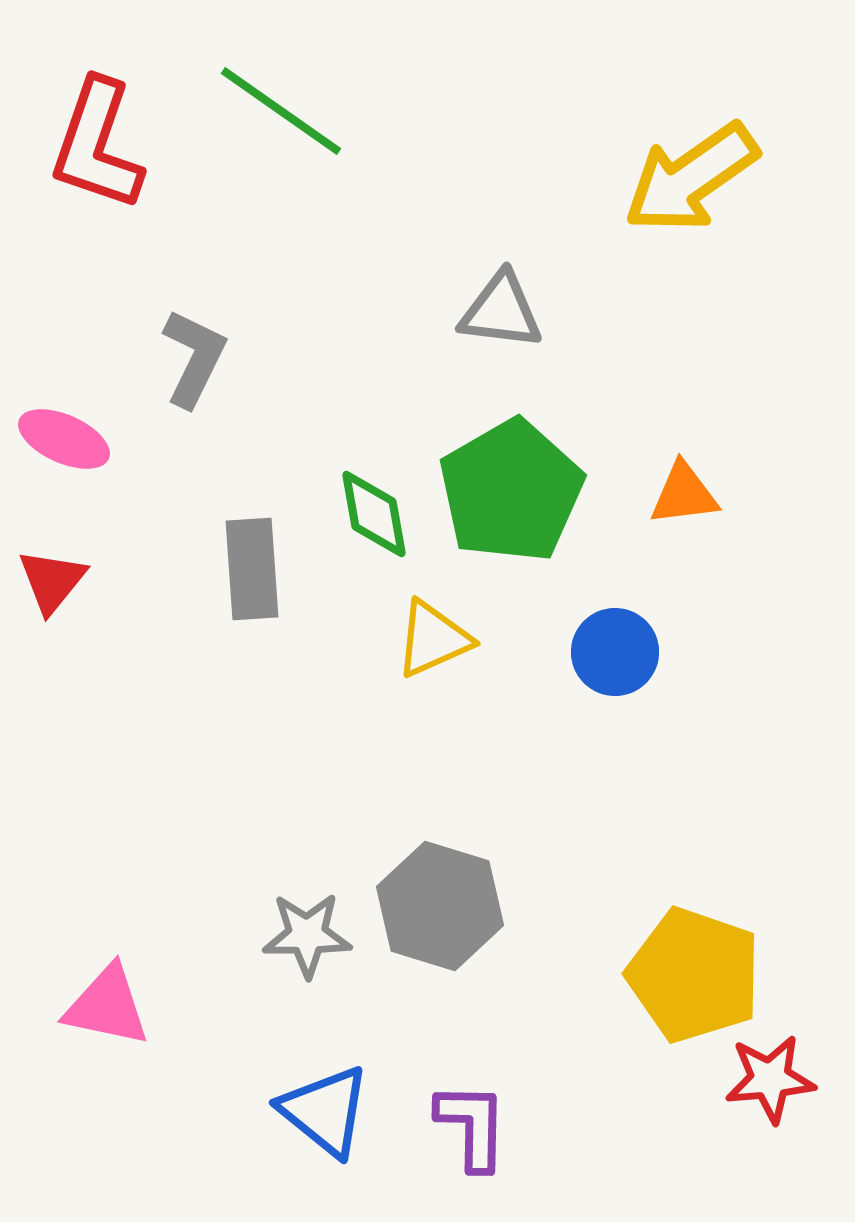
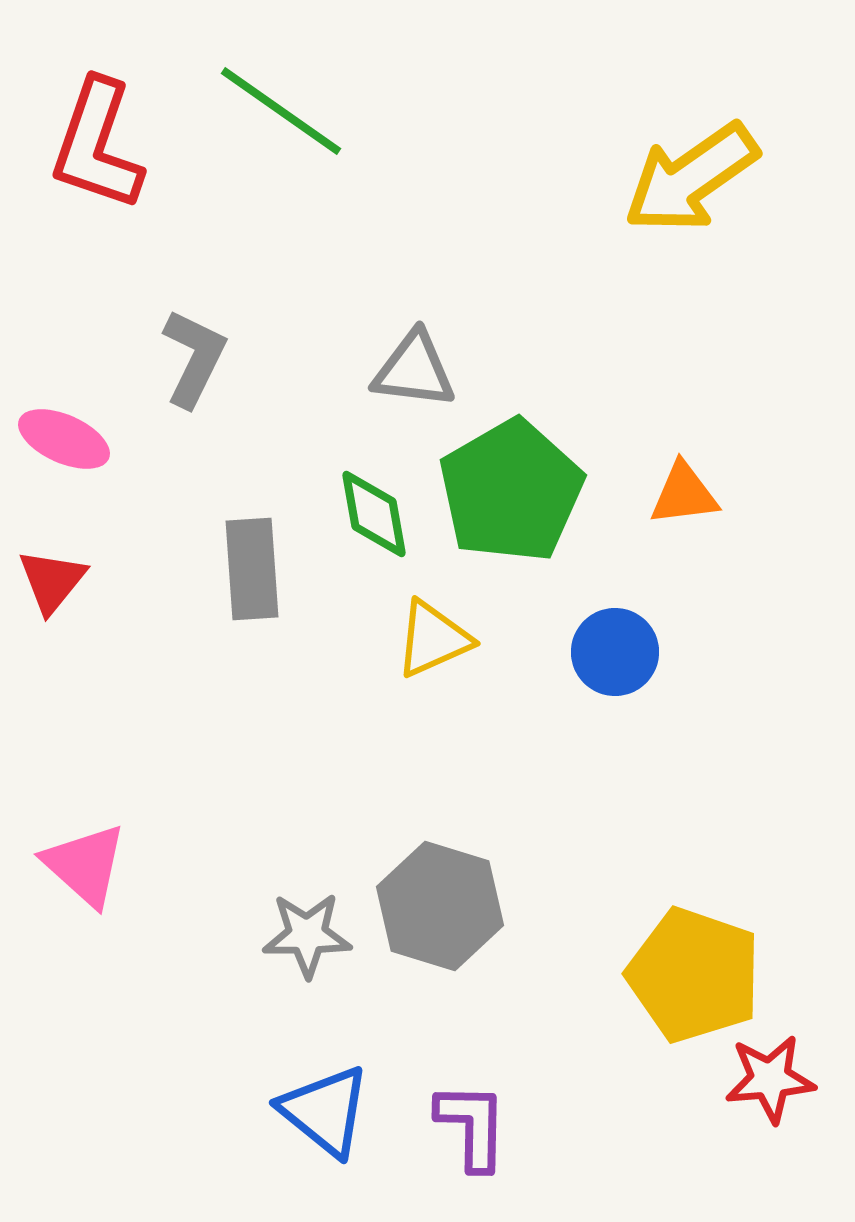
gray triangle: moved 87 px left, 59 px down
pink triangle: moved 22 px left, 141 px up; rotated 30 degrees clockwise
